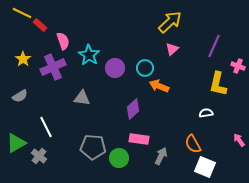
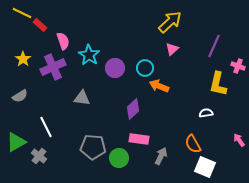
green triangle: moved 1 px up
